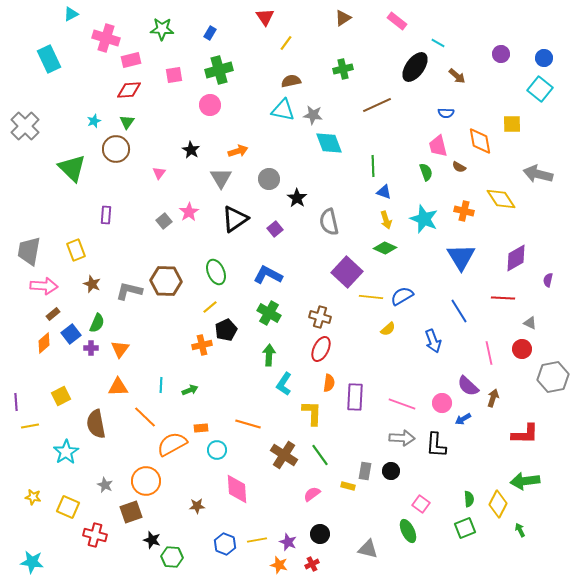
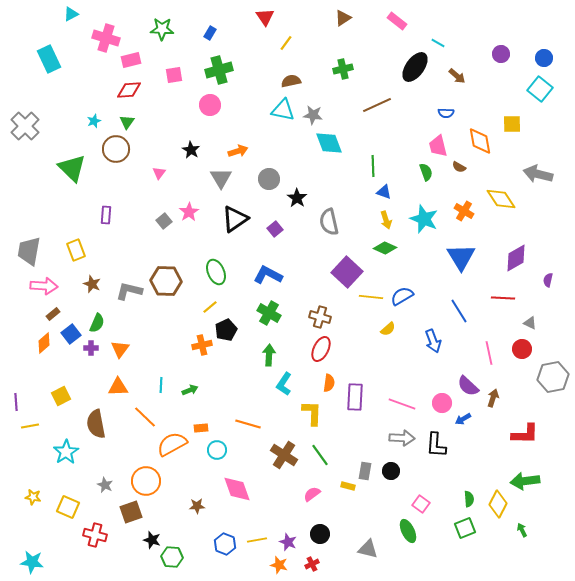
orange cross at (464, 211): rotated 18 degrees clockwise
pink diamond at (237, 489): rotated 16 degrees counterclockwise
green arrow at (520, 530): moved 2 px right
